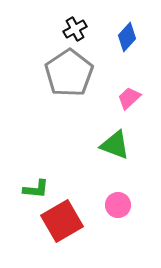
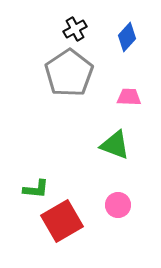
pink trapezoid: moved 1 px up; rotated 45 degrees clockwise
